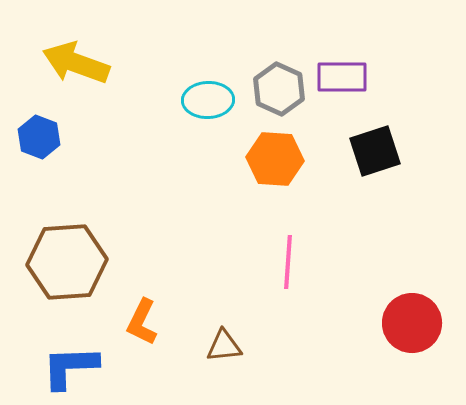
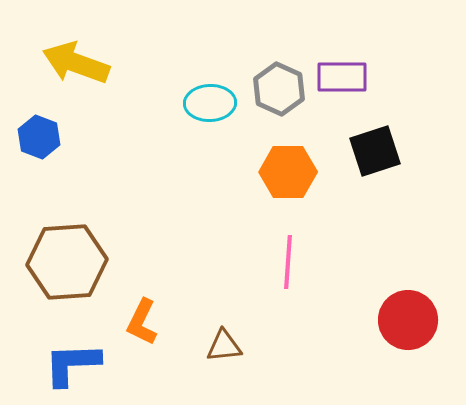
cyan ellipse: moved 2 px right, 3 px down
orange hexagon: moved 13 px right, 13 px down; rotated 4 degrees counterclockwise
red circle: moved 4 px left, 3 px up
blue L-shape: moved 2 px right, 3 px up
